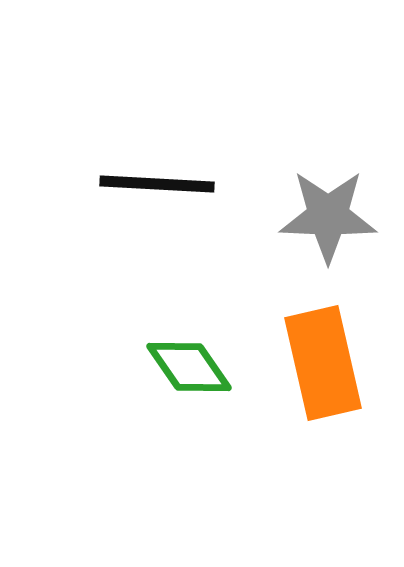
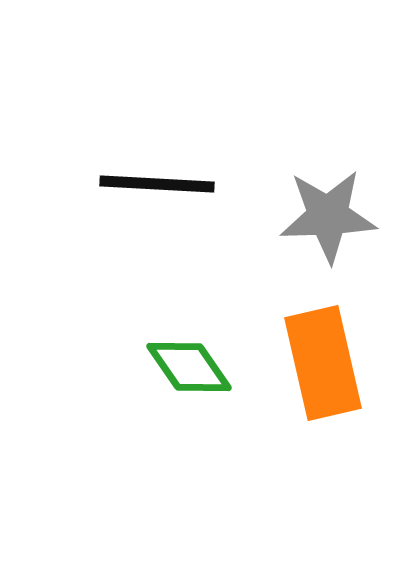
gray star: rotated 4 degrees counterclockwise
